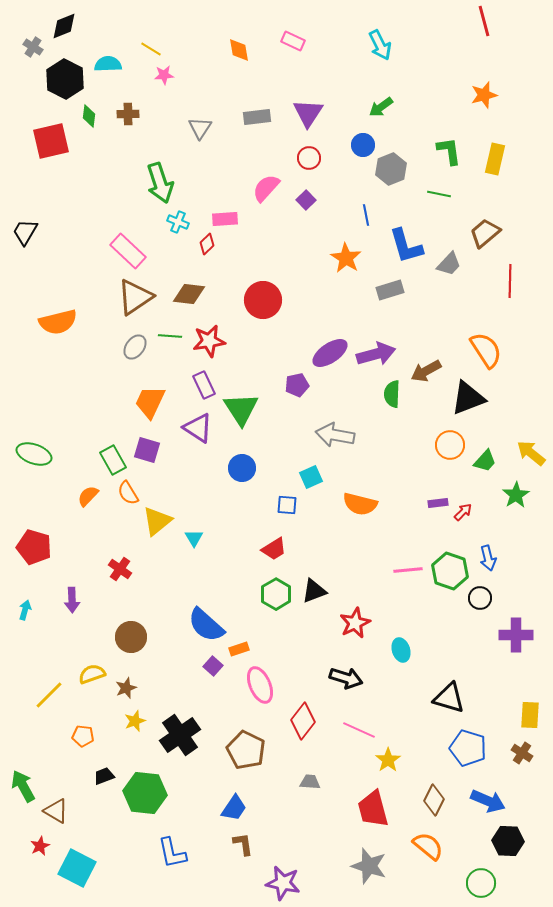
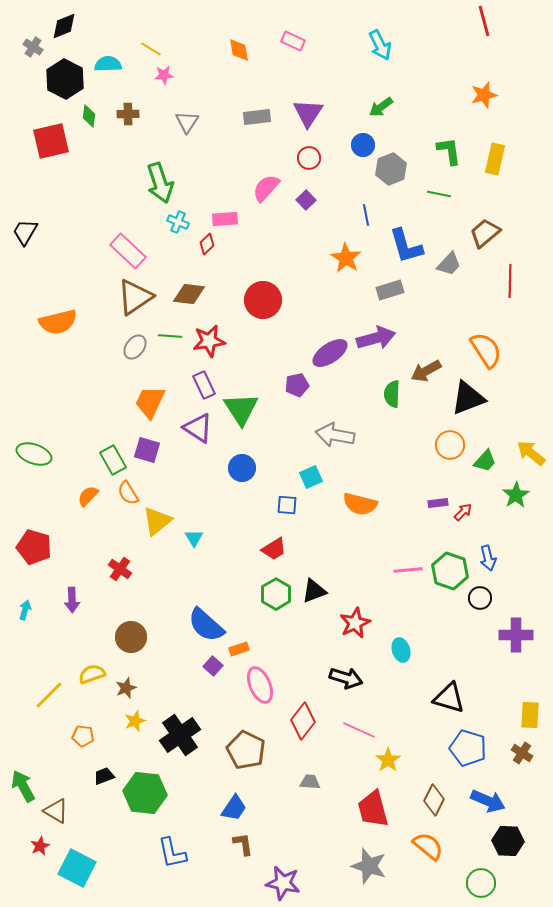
gray triangle at (200, 128): moved 13 px left, 6 px up
purple arrow at (376, 354): moved 16 px up
